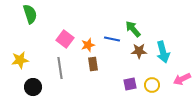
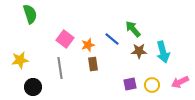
blue line: rotated 28 degrees clockwise
pink arrow: moved 2 px left, 3 px down
